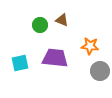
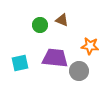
gray circle: moved 21 px left
